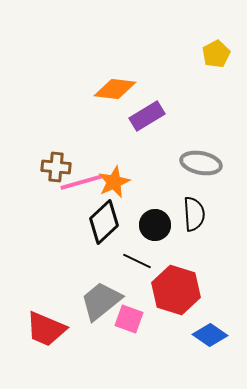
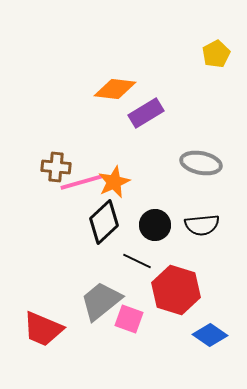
purple rectangle: moved 1 px left, 3 px up
black semicircle: moved 8 px right, 11 px down; rotated 88 degrees clockwise
red trapezoid: moved 3 px left
